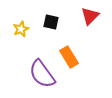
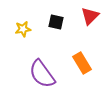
black square: moved 5 px right
yellow star: moved 2 px right; rotated 14 degrees clockwise
orange rectangle: moved 13 px right, 6 px down
